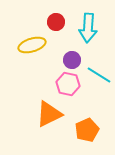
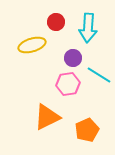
purple circle: moved 1 px right, 2 px up
pink hexagon: rotated 20 degrees counterclockwise
orange triangle: moved 2 px left, 3 px down
